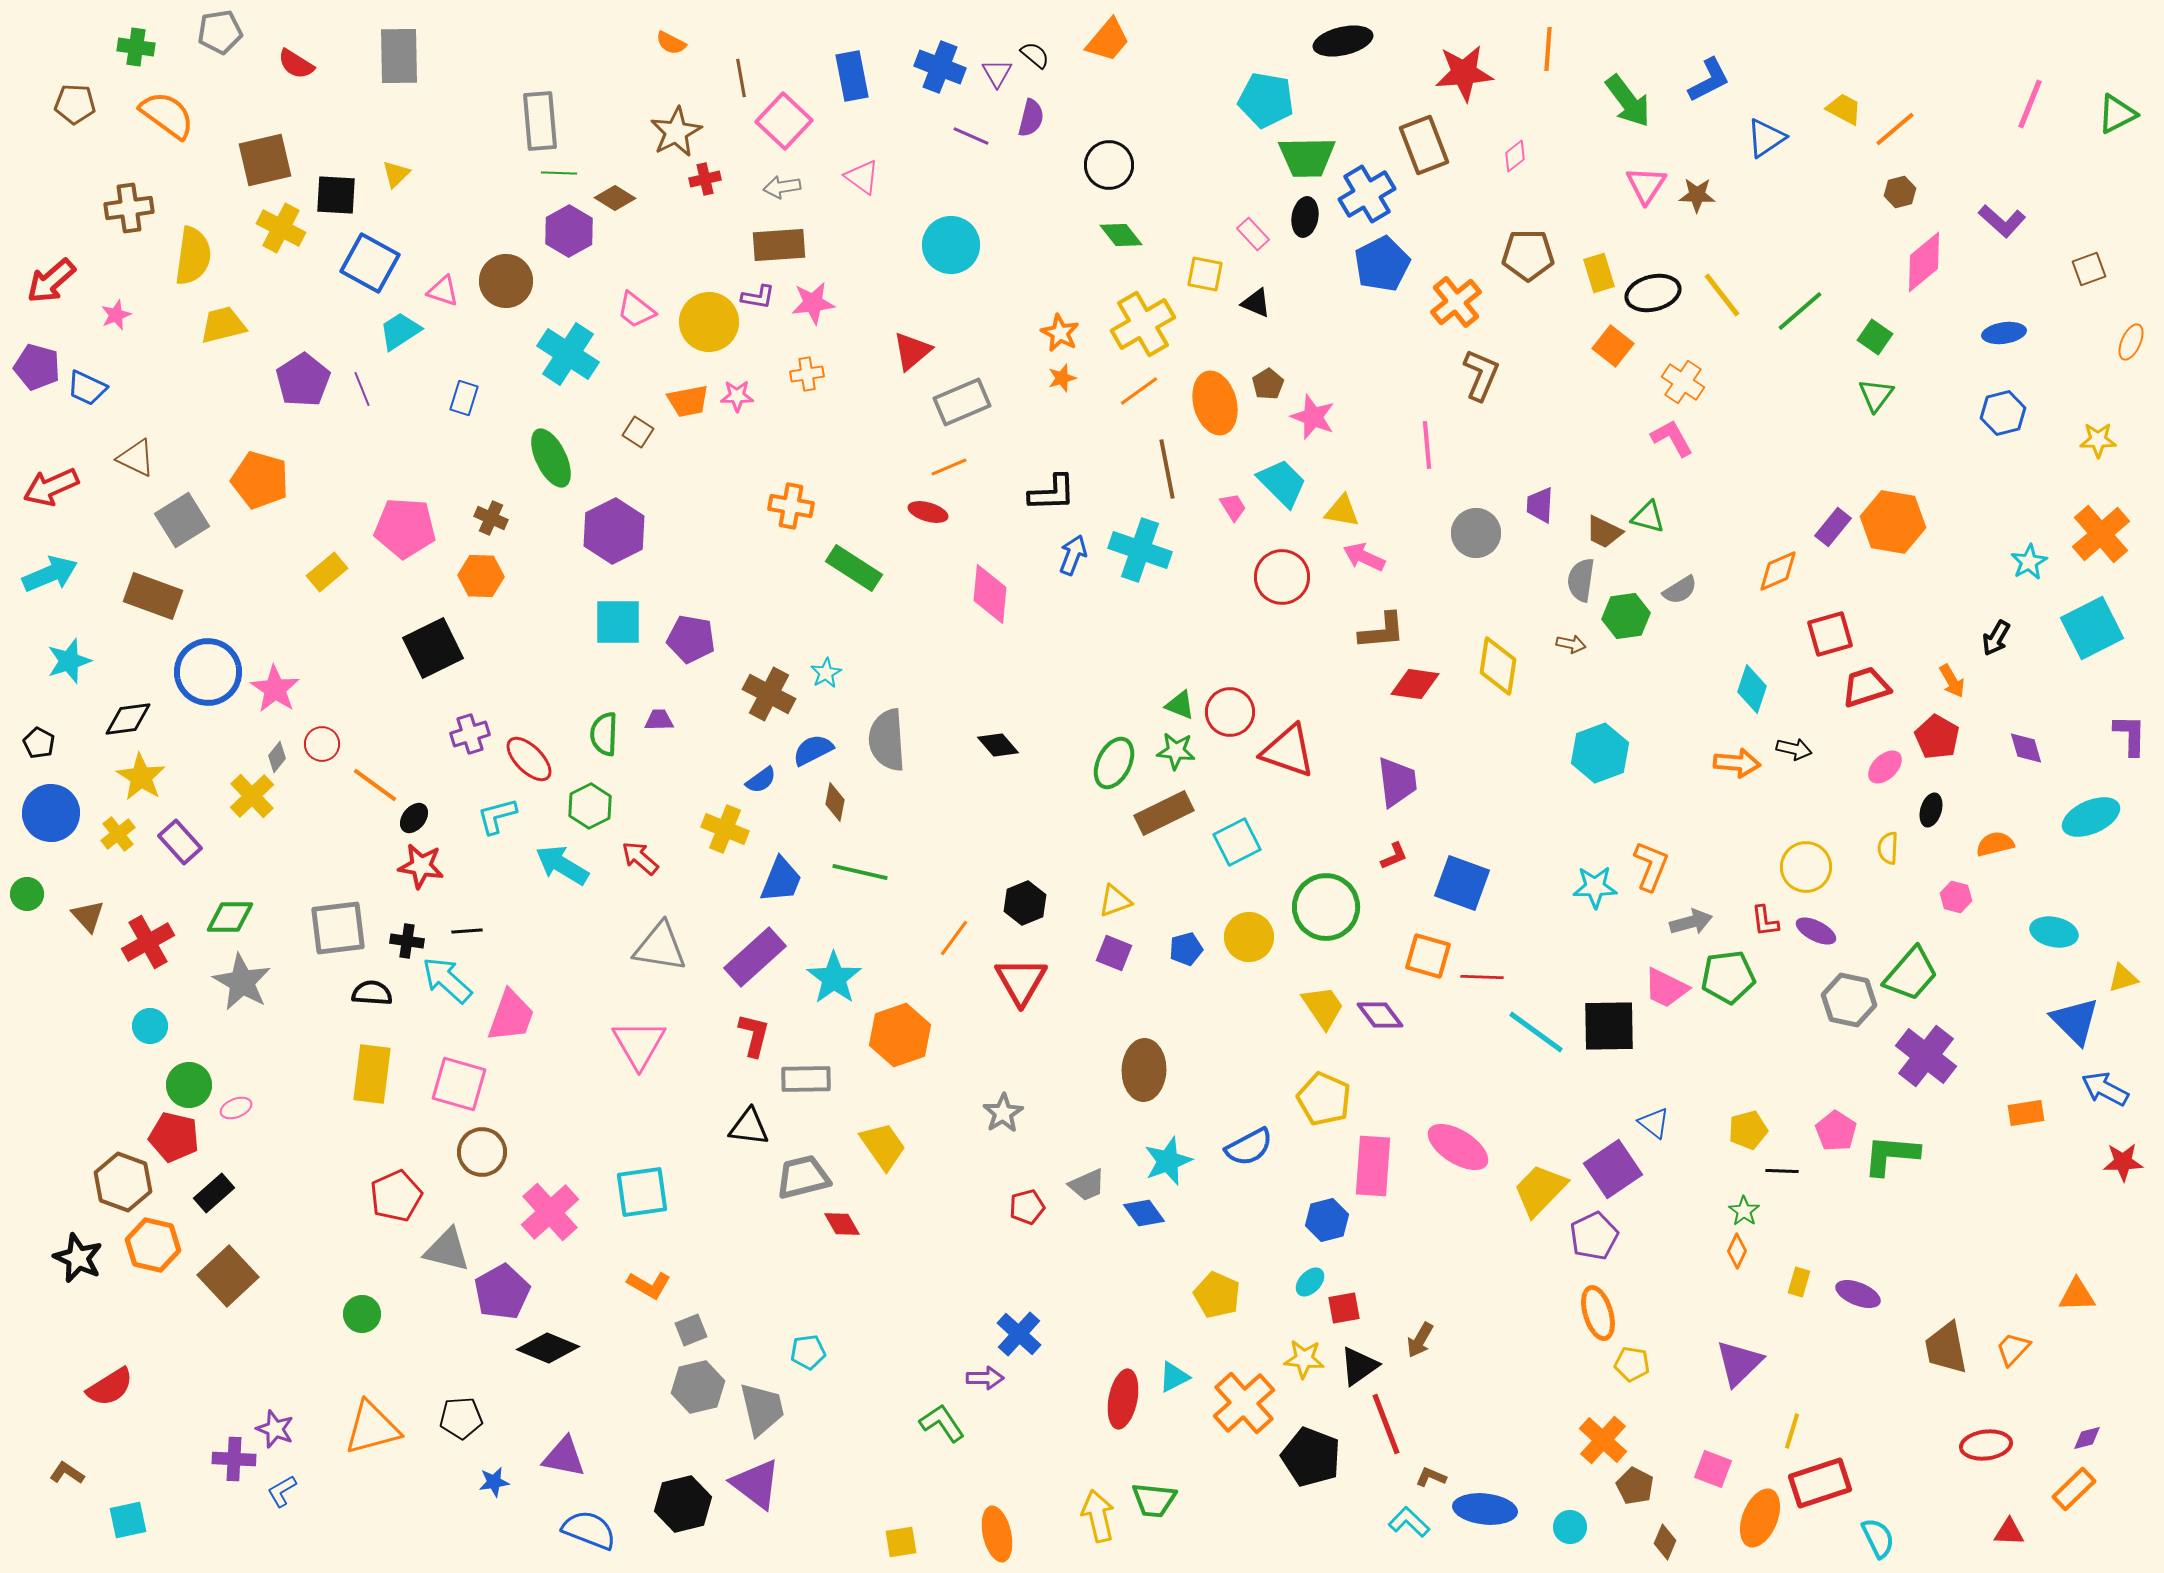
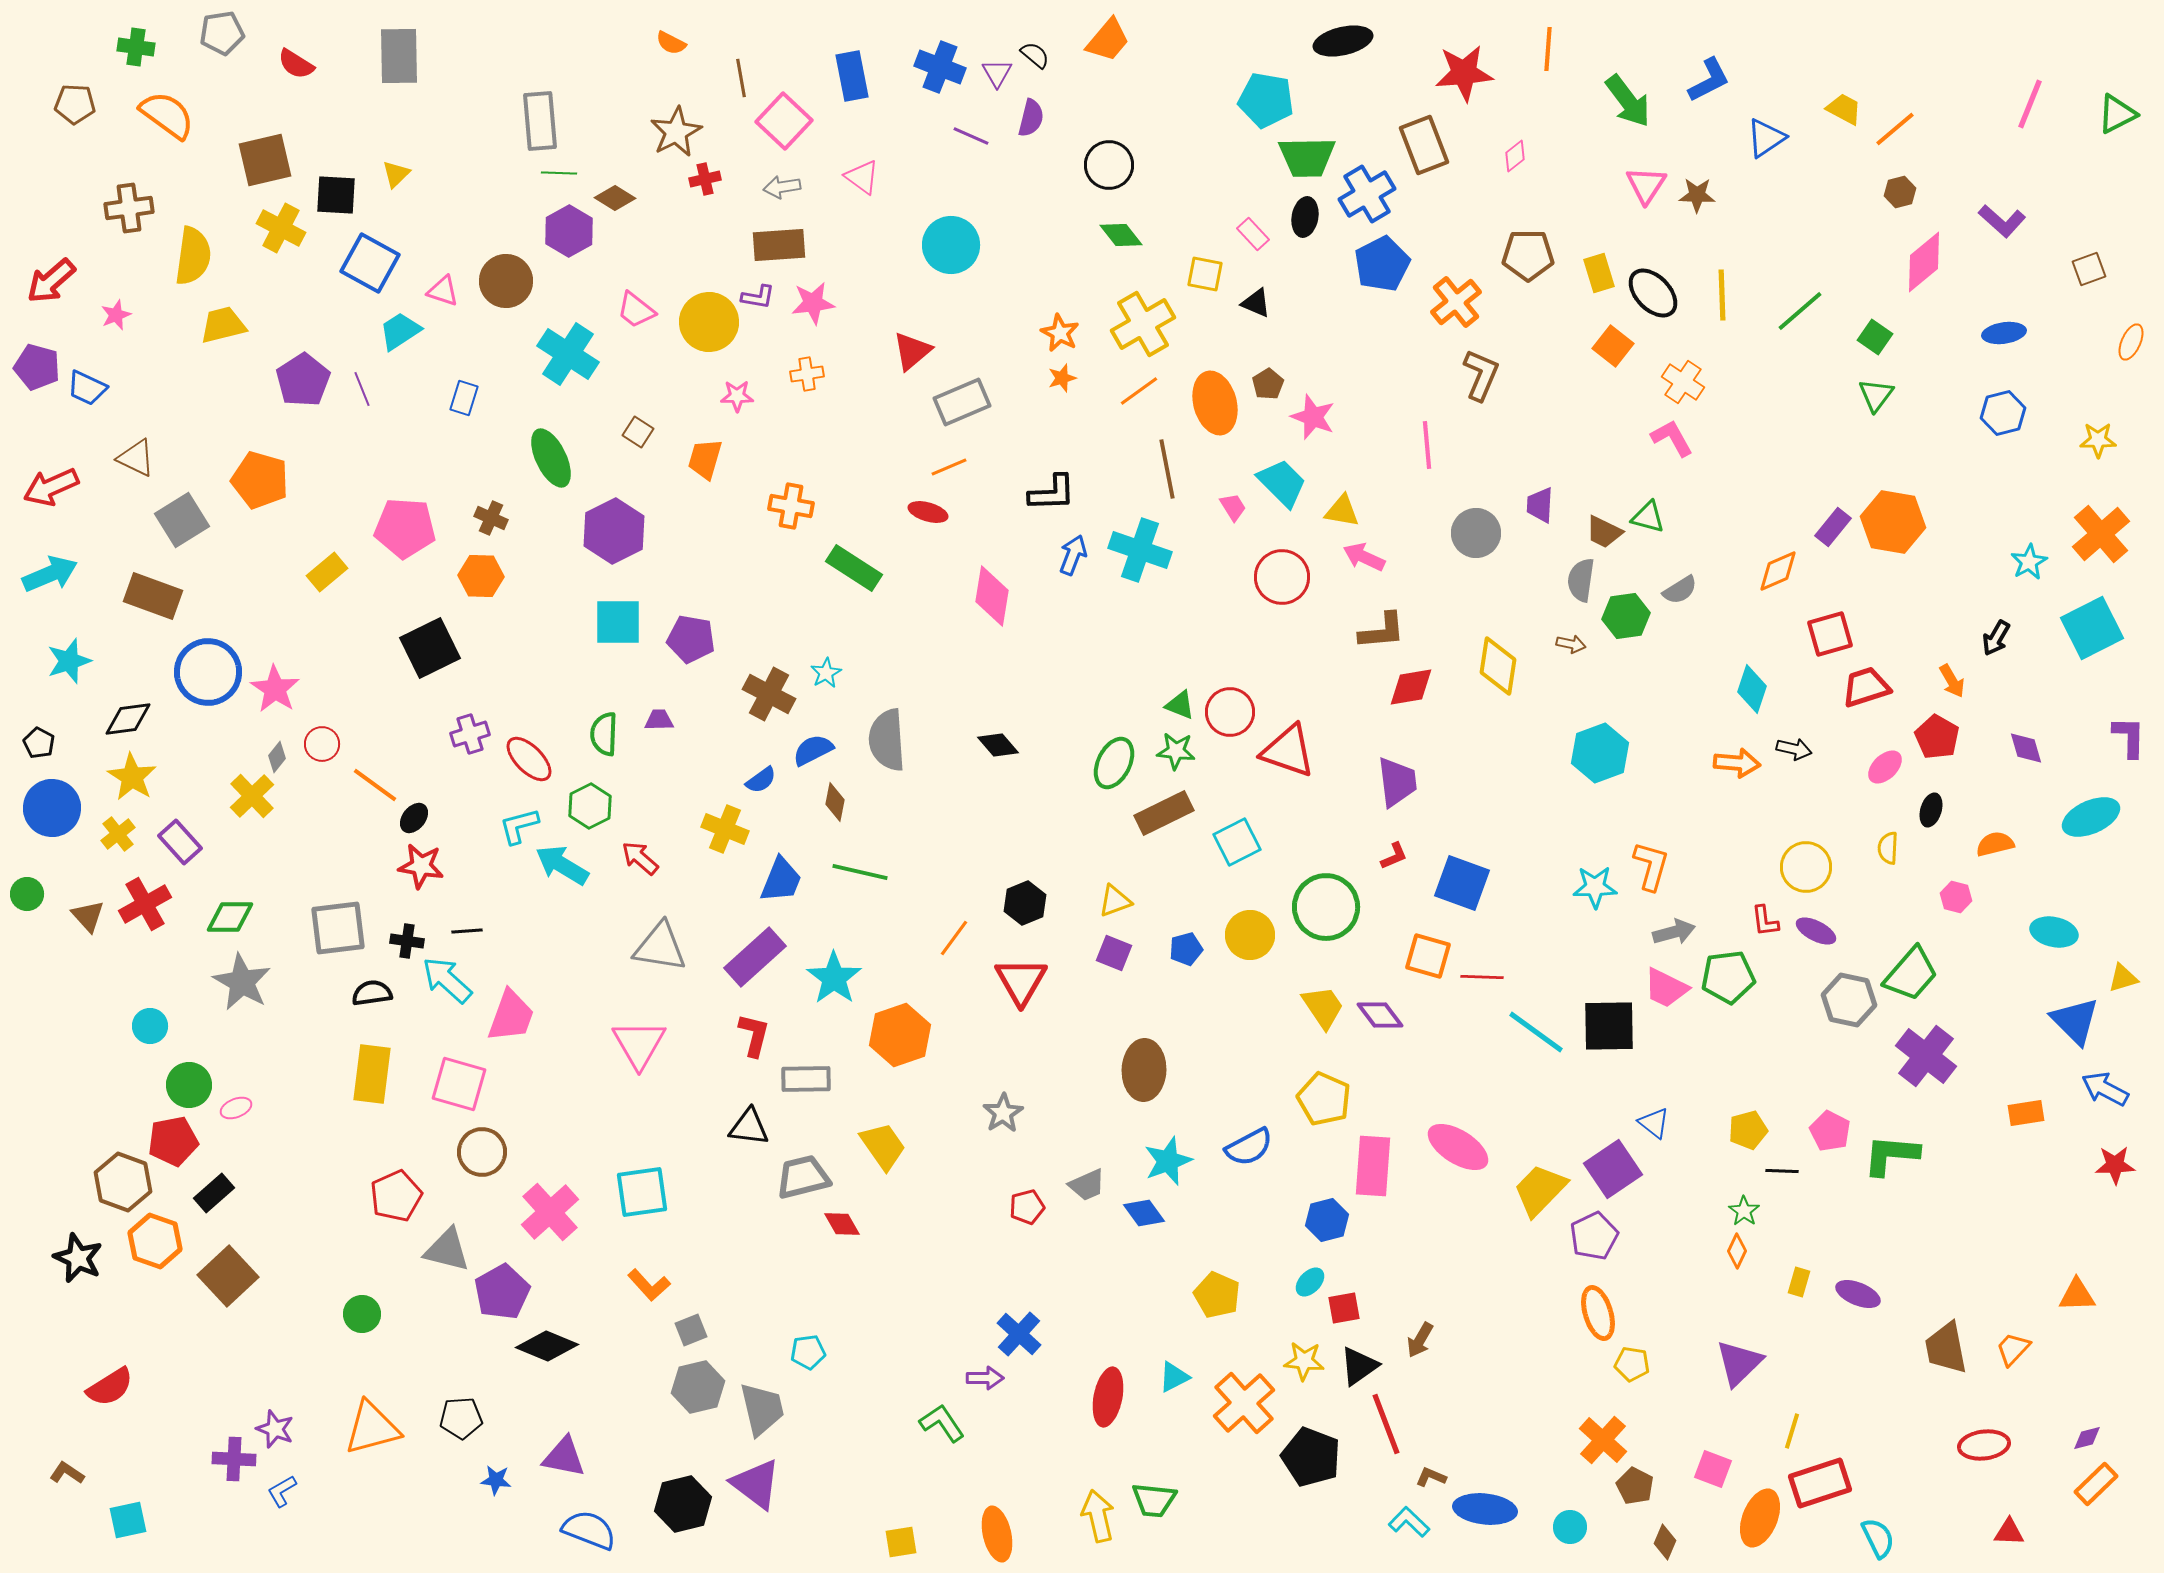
gray pentagon at (220, 32): moved 2 px right, 1 px down
black ellipse at (1653, 293): rotated 60 degrees clockwise
yellow line at (1722, 295): rotated 36 degrees clockwise
orange trapezoid at (688, 401): moved 17 px right, 58 px down; rotated 117 degrees clockwise
pink diamond at (990, 594): moved 2 px right, 2 px down; rotated 4 degrees clockwise
black square at (433, 648): moved 3 px left
red diamond at (1415, 684): moved 4 px left, 3 px down; rotated 18 degrees counterclockwise
purple L-shape at (2130, 735): moved 1 px left, 2 px down
yellow star at (141, 777): moved 9 px left
blue circle at (51, 813): moved 1 px right, 5 px up
cyan L-shape at (497, 816): moved 22 px right, 10 px down
orange L-shape at (1651, 866): rotated 6 degrees counterclockwise
gray arrow at (1691, 922): moved 17 px left, 10 px down
yellow circle at (1249, 937): moved 1 px right, 2 px up
red cross at (148, 942): moved 3 px left, 38 px up
black semicircle at (372, 993): rotated 12 degrees counterclockwise
pink pentagon at (1836, 1131): moved 6 px left; rotated 6 degrees counterclockwise
red pentagon at (174, 1137): moved 1 px left, 4 px down; rotated 24 degrees counterclockwise
red star at (2123, 1162): moved 8 px left, 3 px down
orange hexagon at (153, 1245): moved 2 px right, 4 px up; rotated 6 degrees clockwise
orange L-shape at (649, 1285): rotated 18 degrees clockwise
black diamond at (548, 1348): moved 1 px left, 2 px up
yellow star at (1304, 1359): moved 2 px down
red ellipse at (1123, 1399): moved 15 px left, 2 px up
red ellipse at (1986, 1445): moved 2 px left
blue star at (494, 1482): moved 2 px right, 2 px up; rotated 16 degrees clockwise
orange rectangle at (2074, 1489): moved 22 px right, 5 px up
